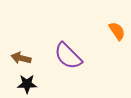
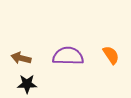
orange semicircle: moved 6 px left, 24 px down
purple semicircle: rotated 136 degrees clockwise
